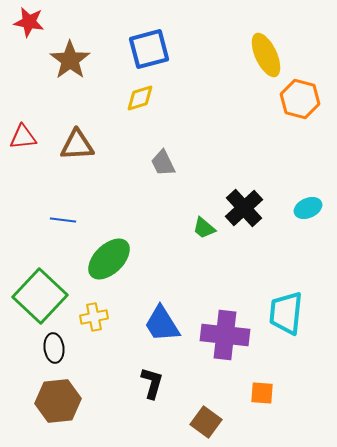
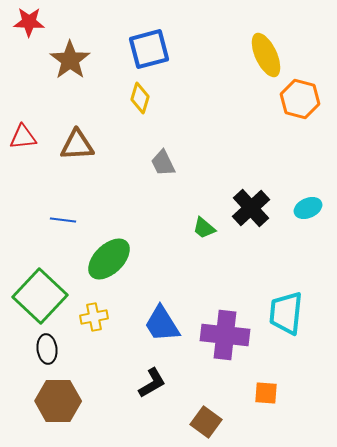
red star: rotated 8 degrees counterclockwise
yellow diamond: rotated 56 degrees counterclockwise
black cross: moved 7 px right
black ellipse: moved 7 px left, 1 px down
black L-shape: rotated 44 degrees clockwise
orange square: moved 4 px right
brown hexagon: rotated 6 degrees clockwise
